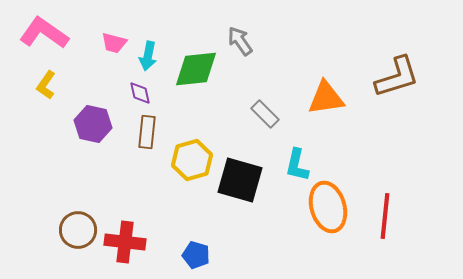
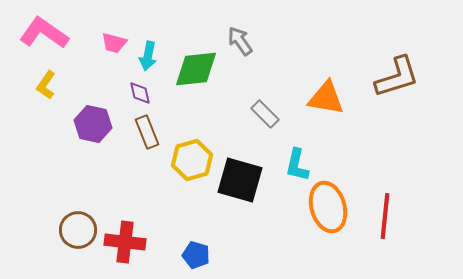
orange triangle: rotated 18 degrees clockwise
brown rectangle: rotated 28 degrees counterclockwise
